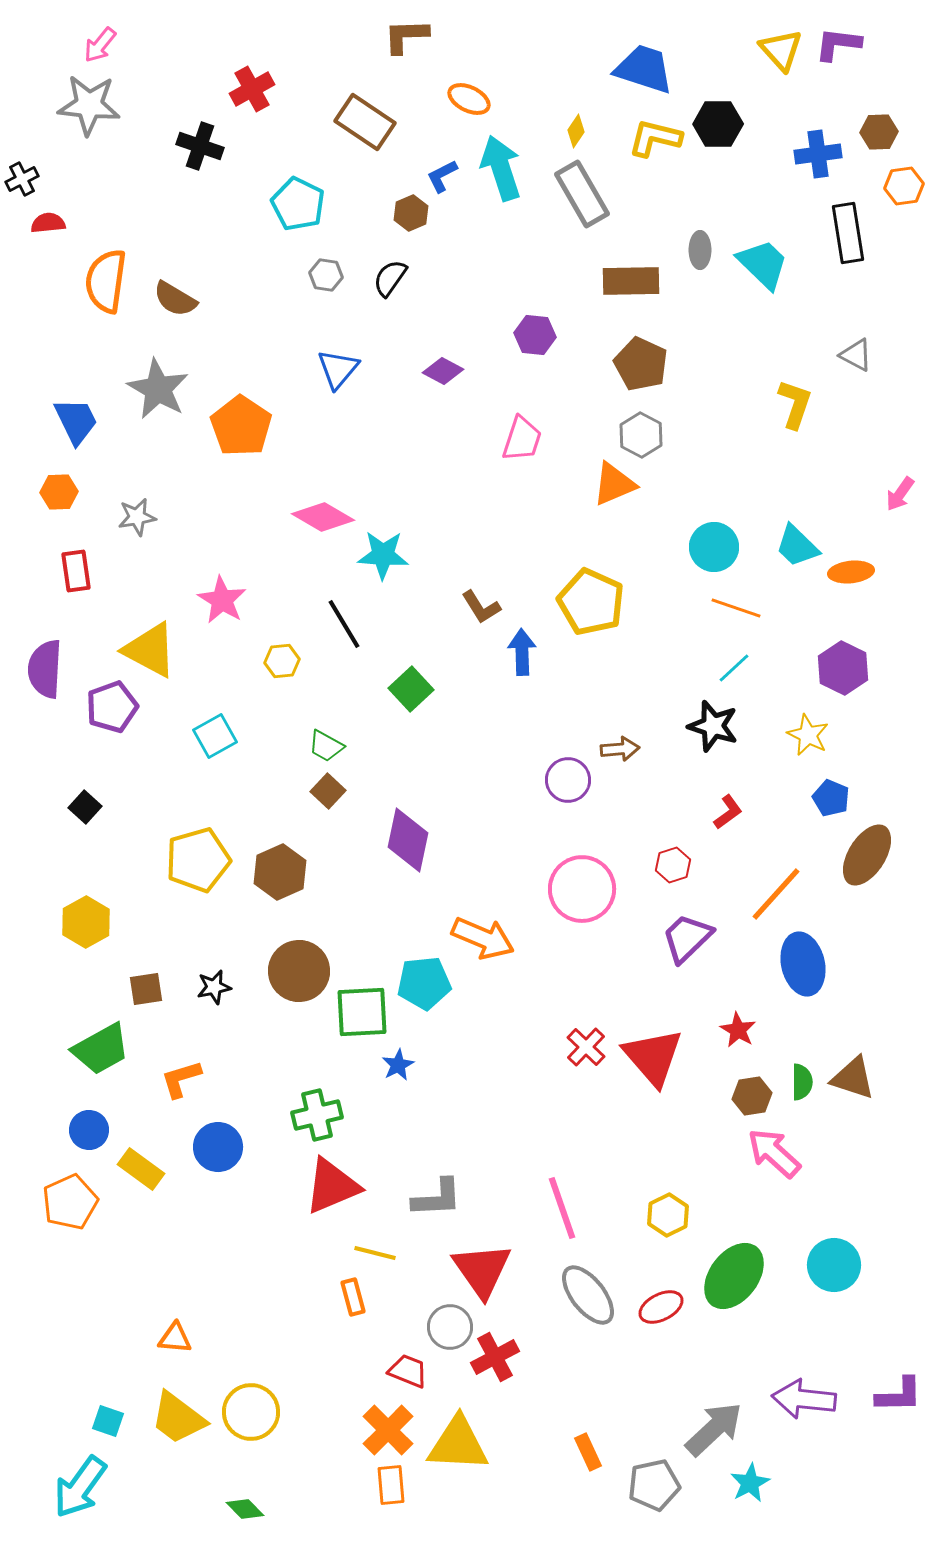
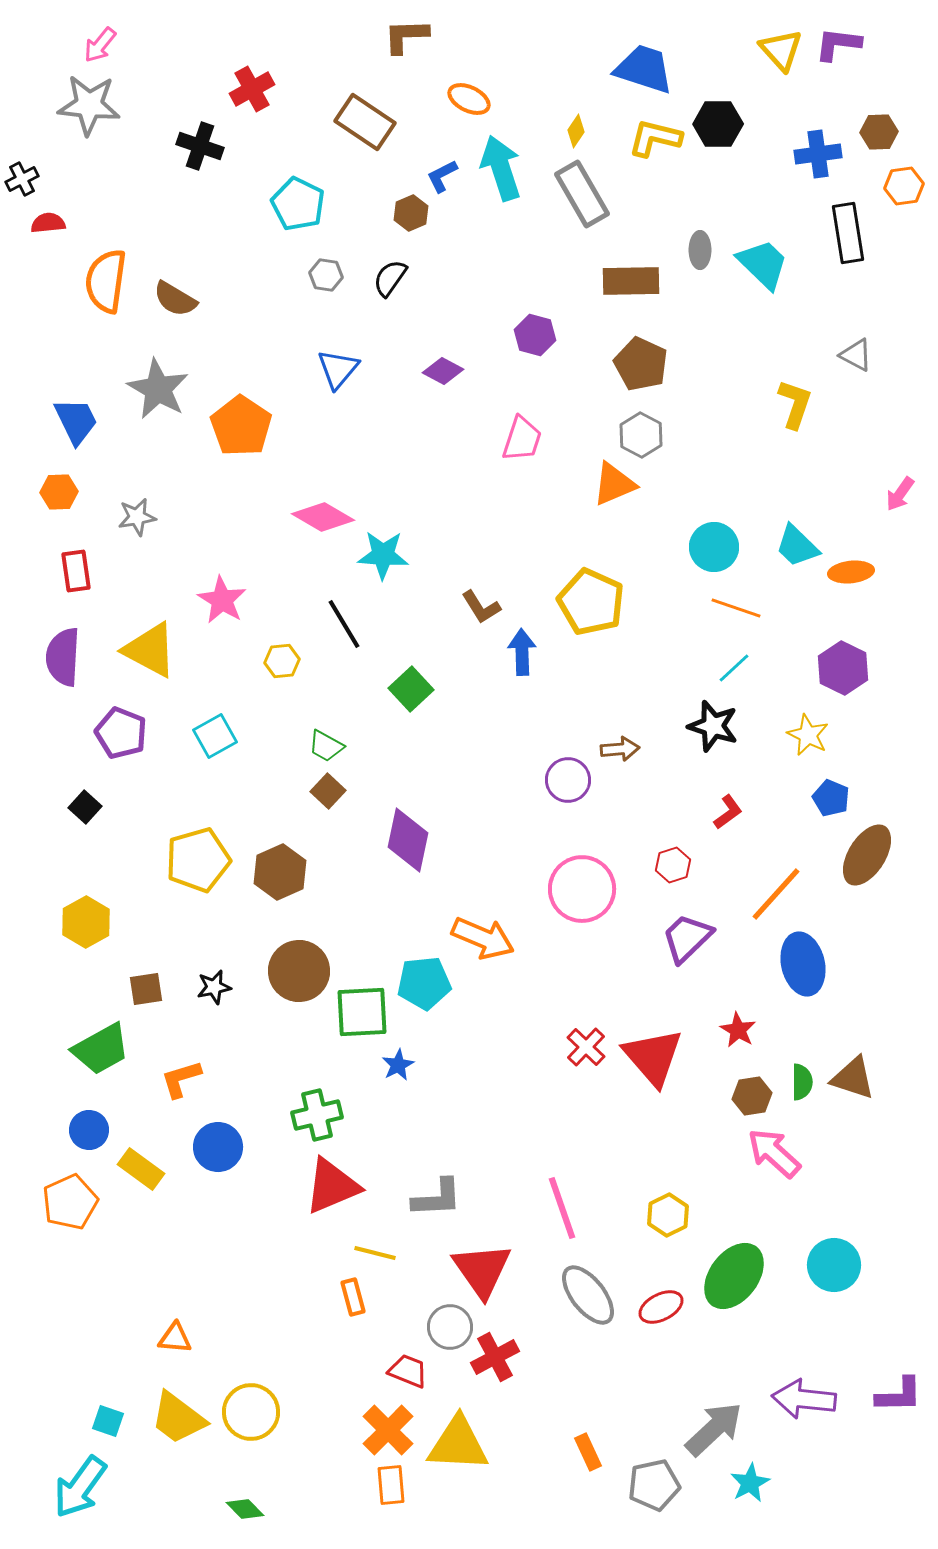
purple hexagon at (535, 335): rotated 9 degrees clockwise
purple semicircle at (45, 669): moved 18 px right, 12 px up
purple pentagon at (112, 707): moved 9 px right, 26 px down; rotated 30 degrees counterclockwise
